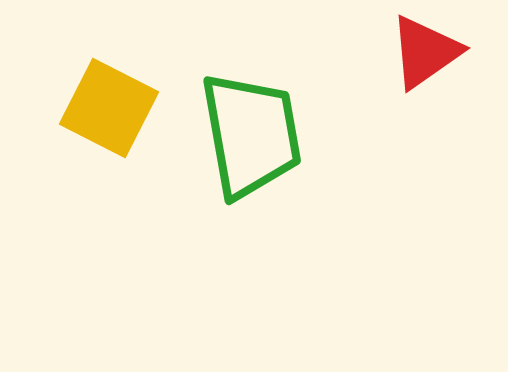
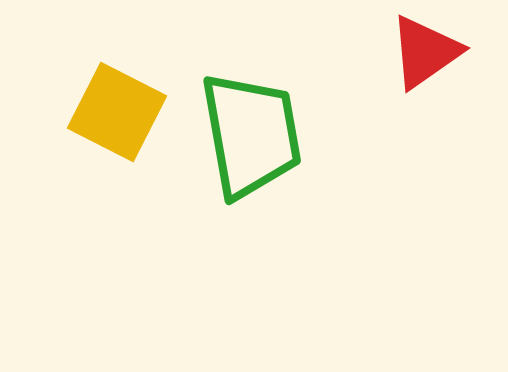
yellow square: moved 8 px right, 4 px down
